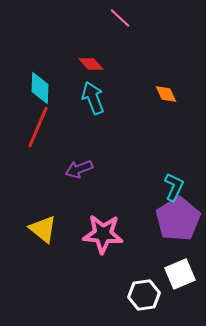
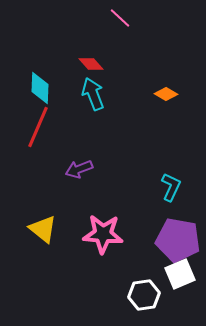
orange diamond: rotated 35 degrees counterclockwise
cyan arrow: moved 4 px up
cyan L-shape: moved 3 px left
purple pentagon: moved 21 px down; rotated 30 degrees counterclockwise
